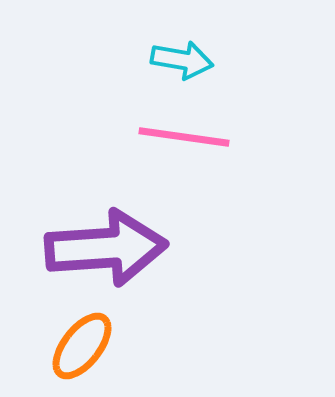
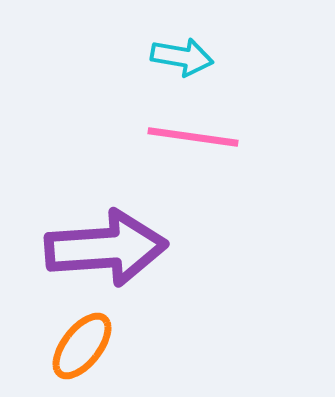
cyan arrow: moved 3 px up
pink line: moved 9 px right
